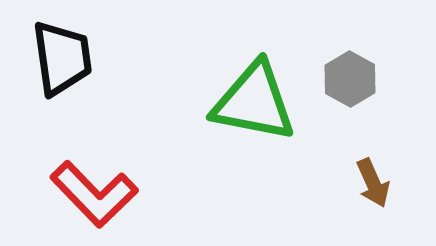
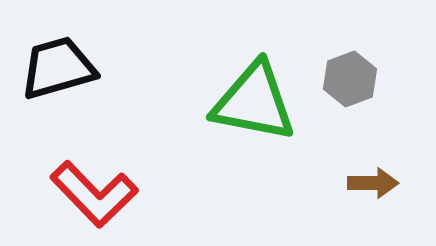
black trapezoid: moved 4 px left, 10 px down; rotated 98 degrees counterclockwise
gray hexagon: rotated 10 degrees clockwise
brown arrow: rotated 66 degrees counterclockwise
